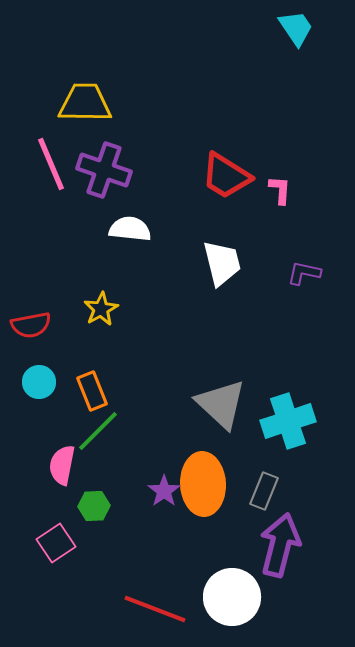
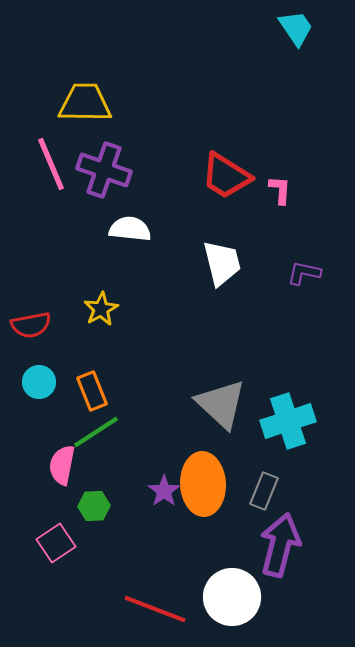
green line: moved 2 px left, 1 px down; rotated 12 degrees clockwise
